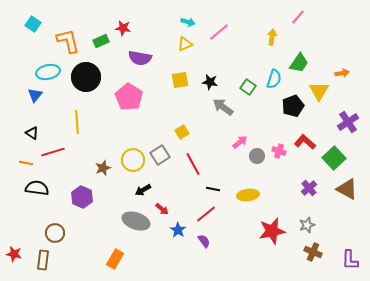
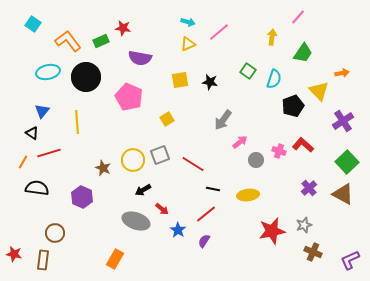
orange L-shape at (68, 41): rotated 24 degrees counterclockwise
yellow triangle at (185, 44): moved 3 px right
green trapezoid at (299, 63): moved 4 px right, 10 px up
green square at (248, 87): moved 16 px up
yellow triangle at (319, 91): rotated 15 degrees counterclockwise
blue triangle at (35, 95): moved 7 px right, 16 px down
pink pentagon at (129, 97): rotated 8 degrees counterclockwise
gray arrow at (223, 107): moved 13 px down; rotated 90 degrees counterclockwise
purple cross at (348, 122): moved 5 px left, 1 px up
yellow square at (182, 132): moved 15 px left, 13 px up
red L-shape at (305, 142): moved 2 px left, 3 px down
red line at (53, 152): moved 4 px left, 1 px down
gray square at (160, 155): rotated 12 degrees clockwise
gray circle at (257, 156): moved 1 px left, 4 px down
green square at (334, 158): moved 13 px right, 4 px down
orange line at (26, 163): moved 3 px left, 1 px up; rotated 72 degrees counterclockwise
red line at (193, 164): rotated 30 degrees counterclockwise
brown star at (103, 168): rotated 28 degrees counterclockwise
brown triangle at (347, 189): moved 4 px left, 5 px down
gray star at (307, 225): moved 3 px left
purple semicircle at (204, 241): rotated 112 degrees counterclockwise
purple L-shape at (350, 260): rotated 65 degrees clockwise
